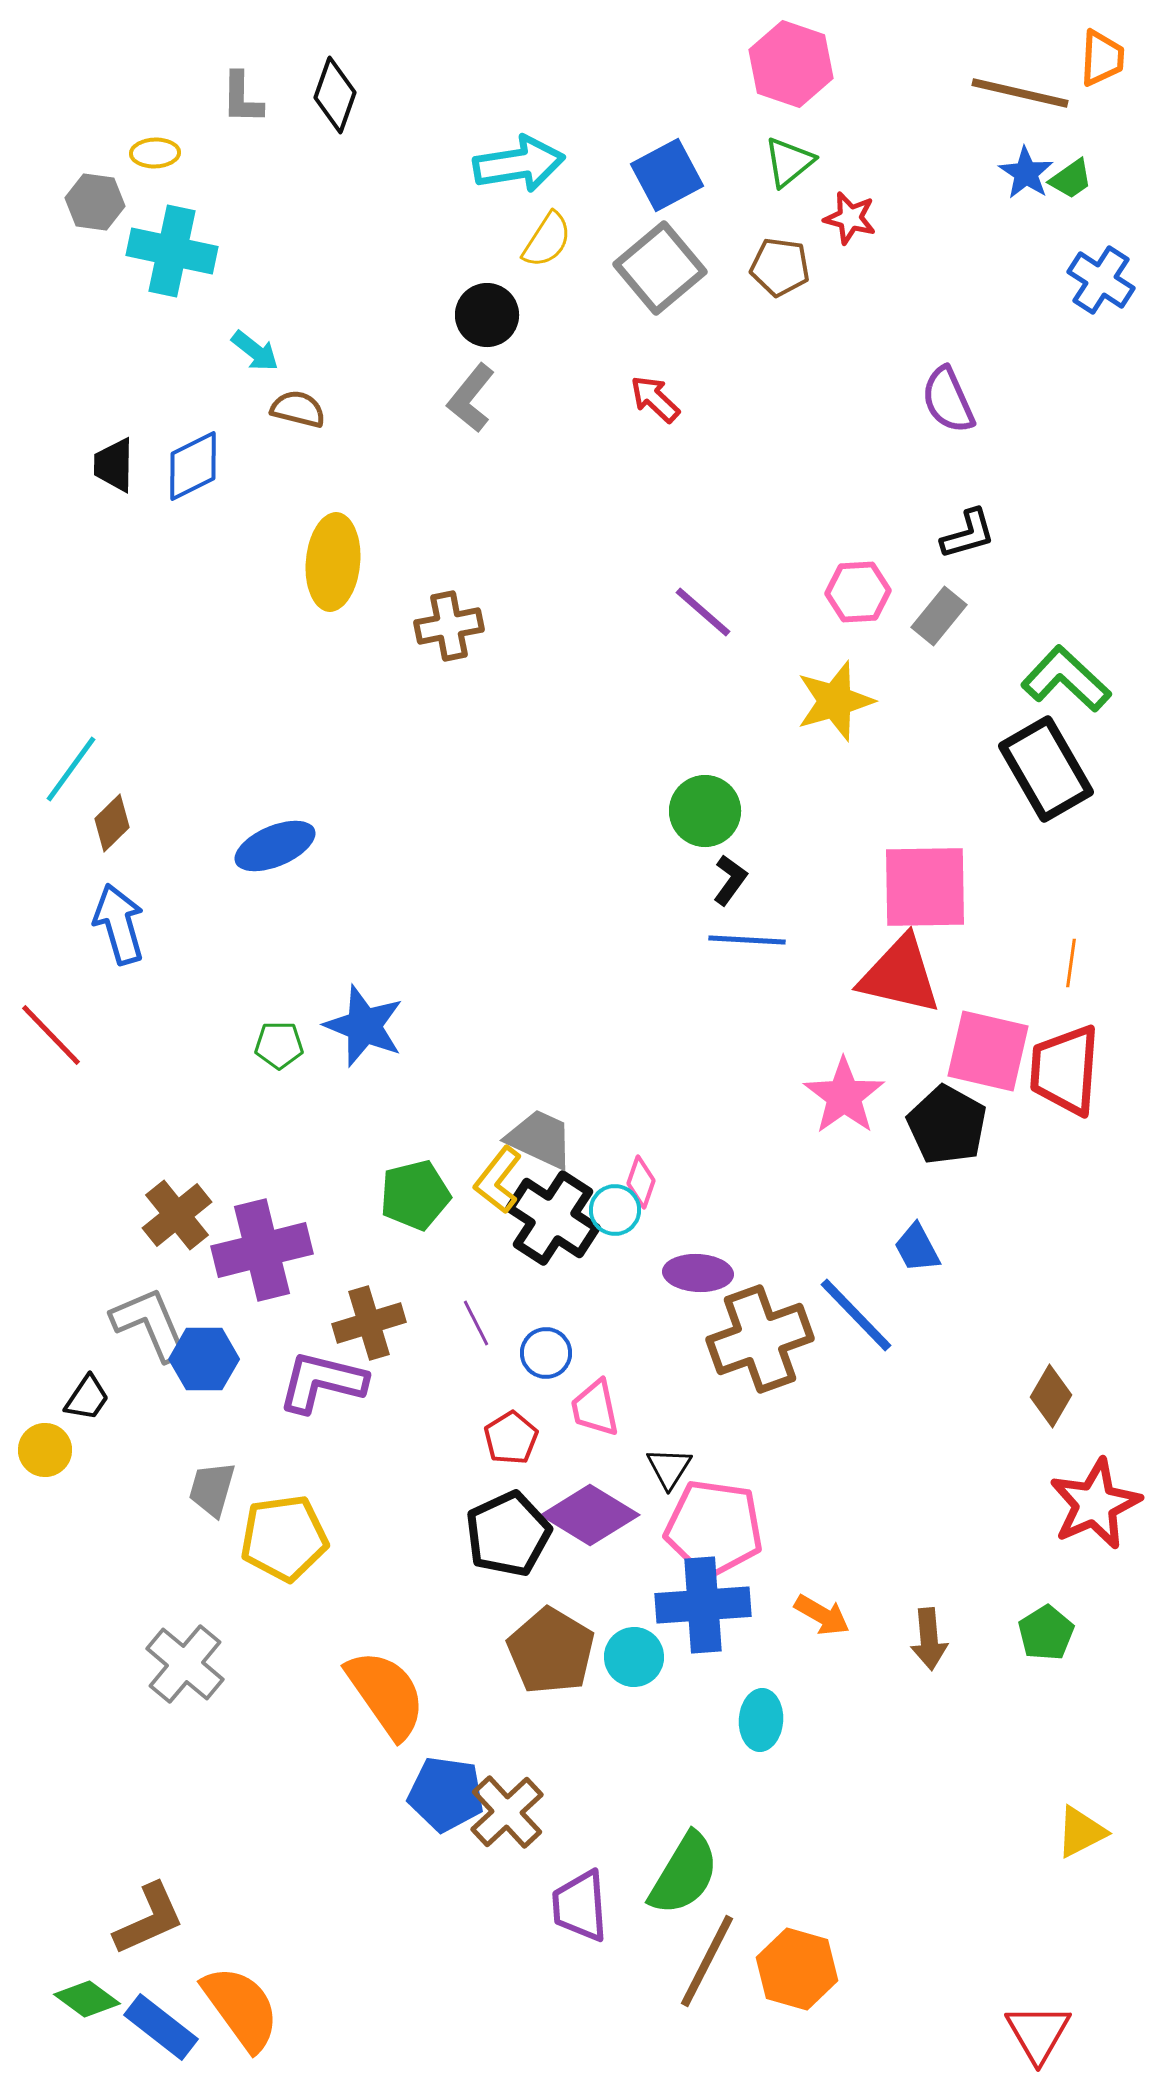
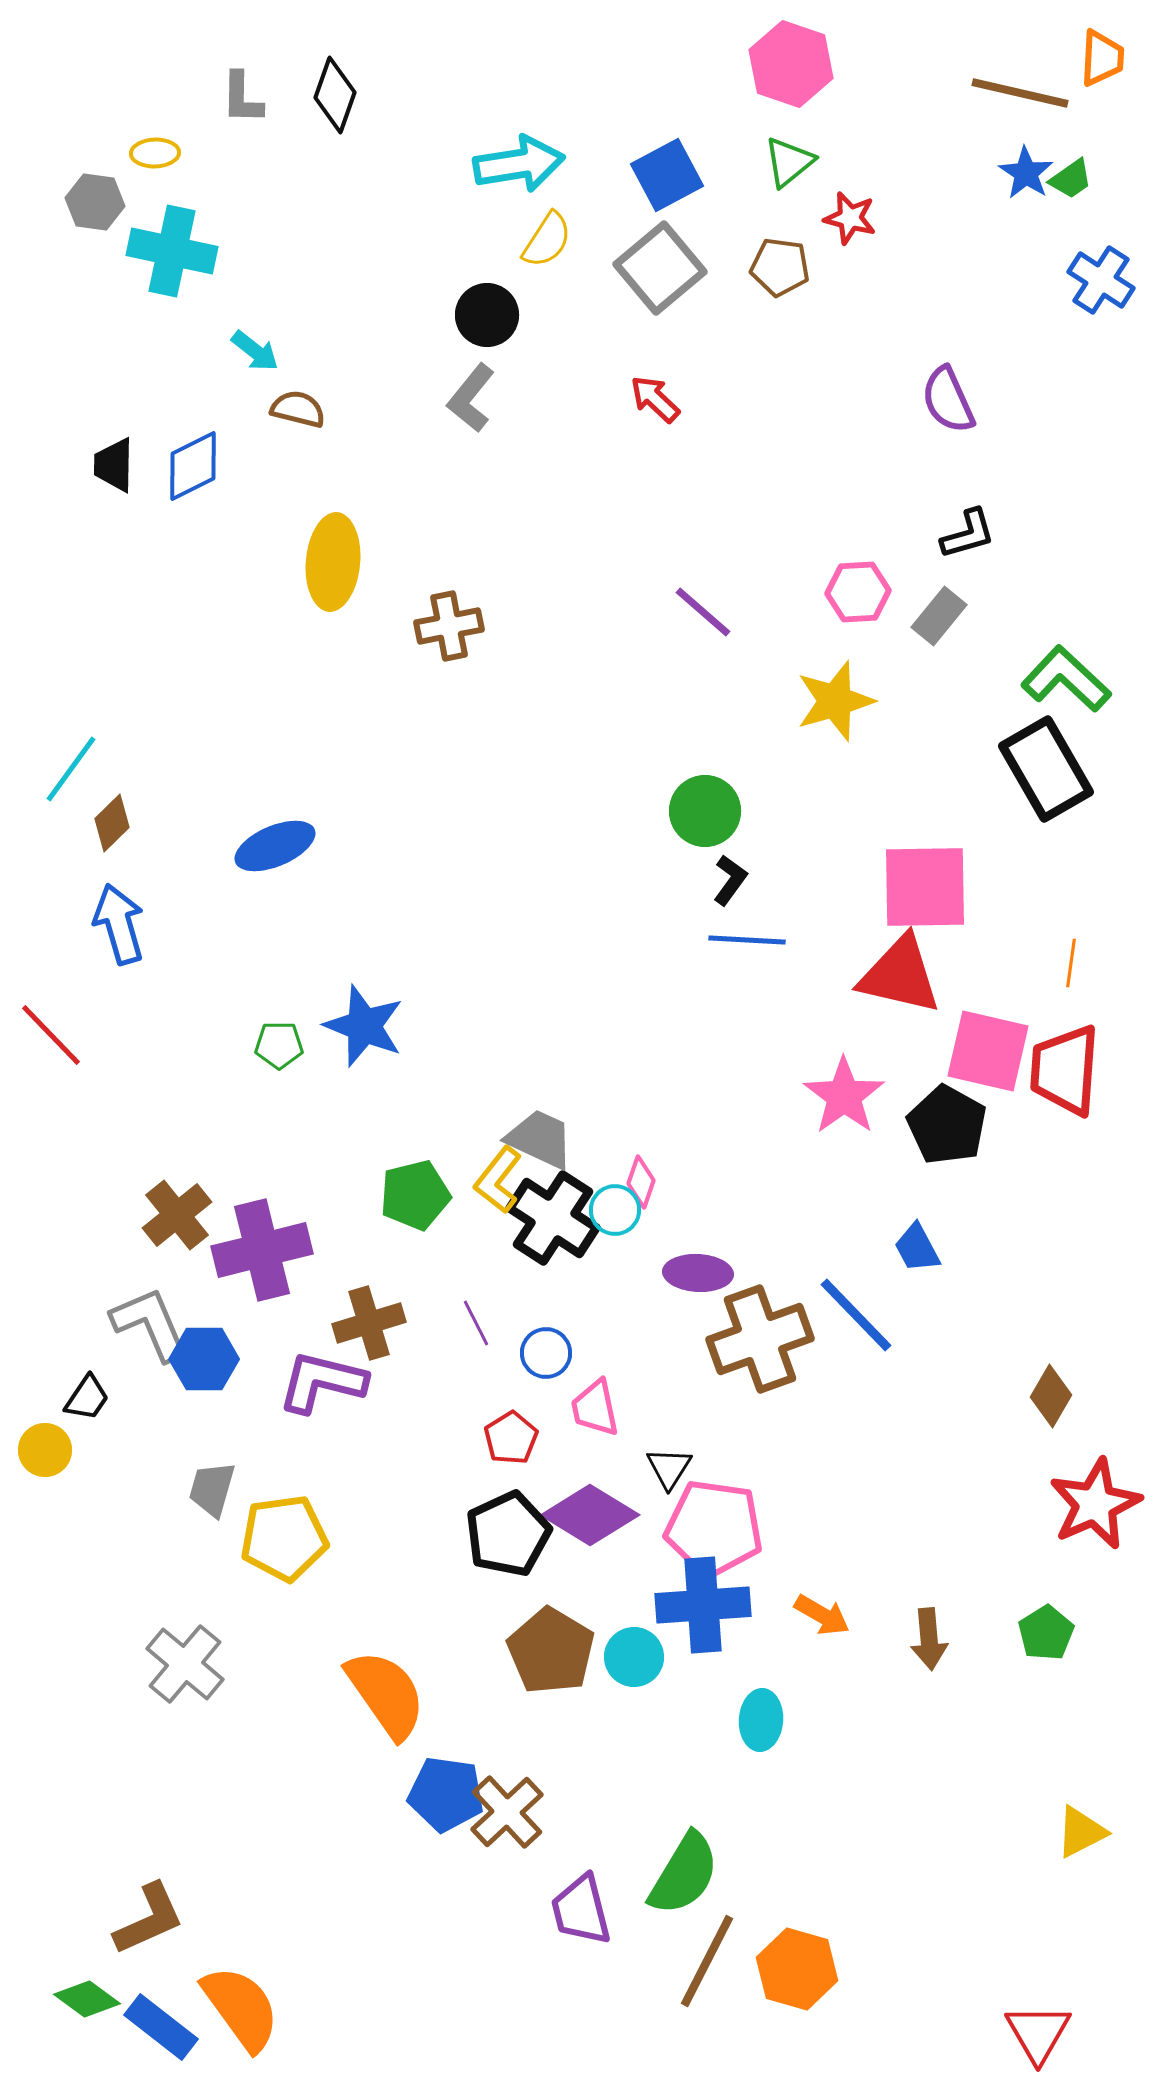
purple trapezoid at (580, 1906): moved 1 px right, 4 px down; rotated 10 degrees counterclockwise
